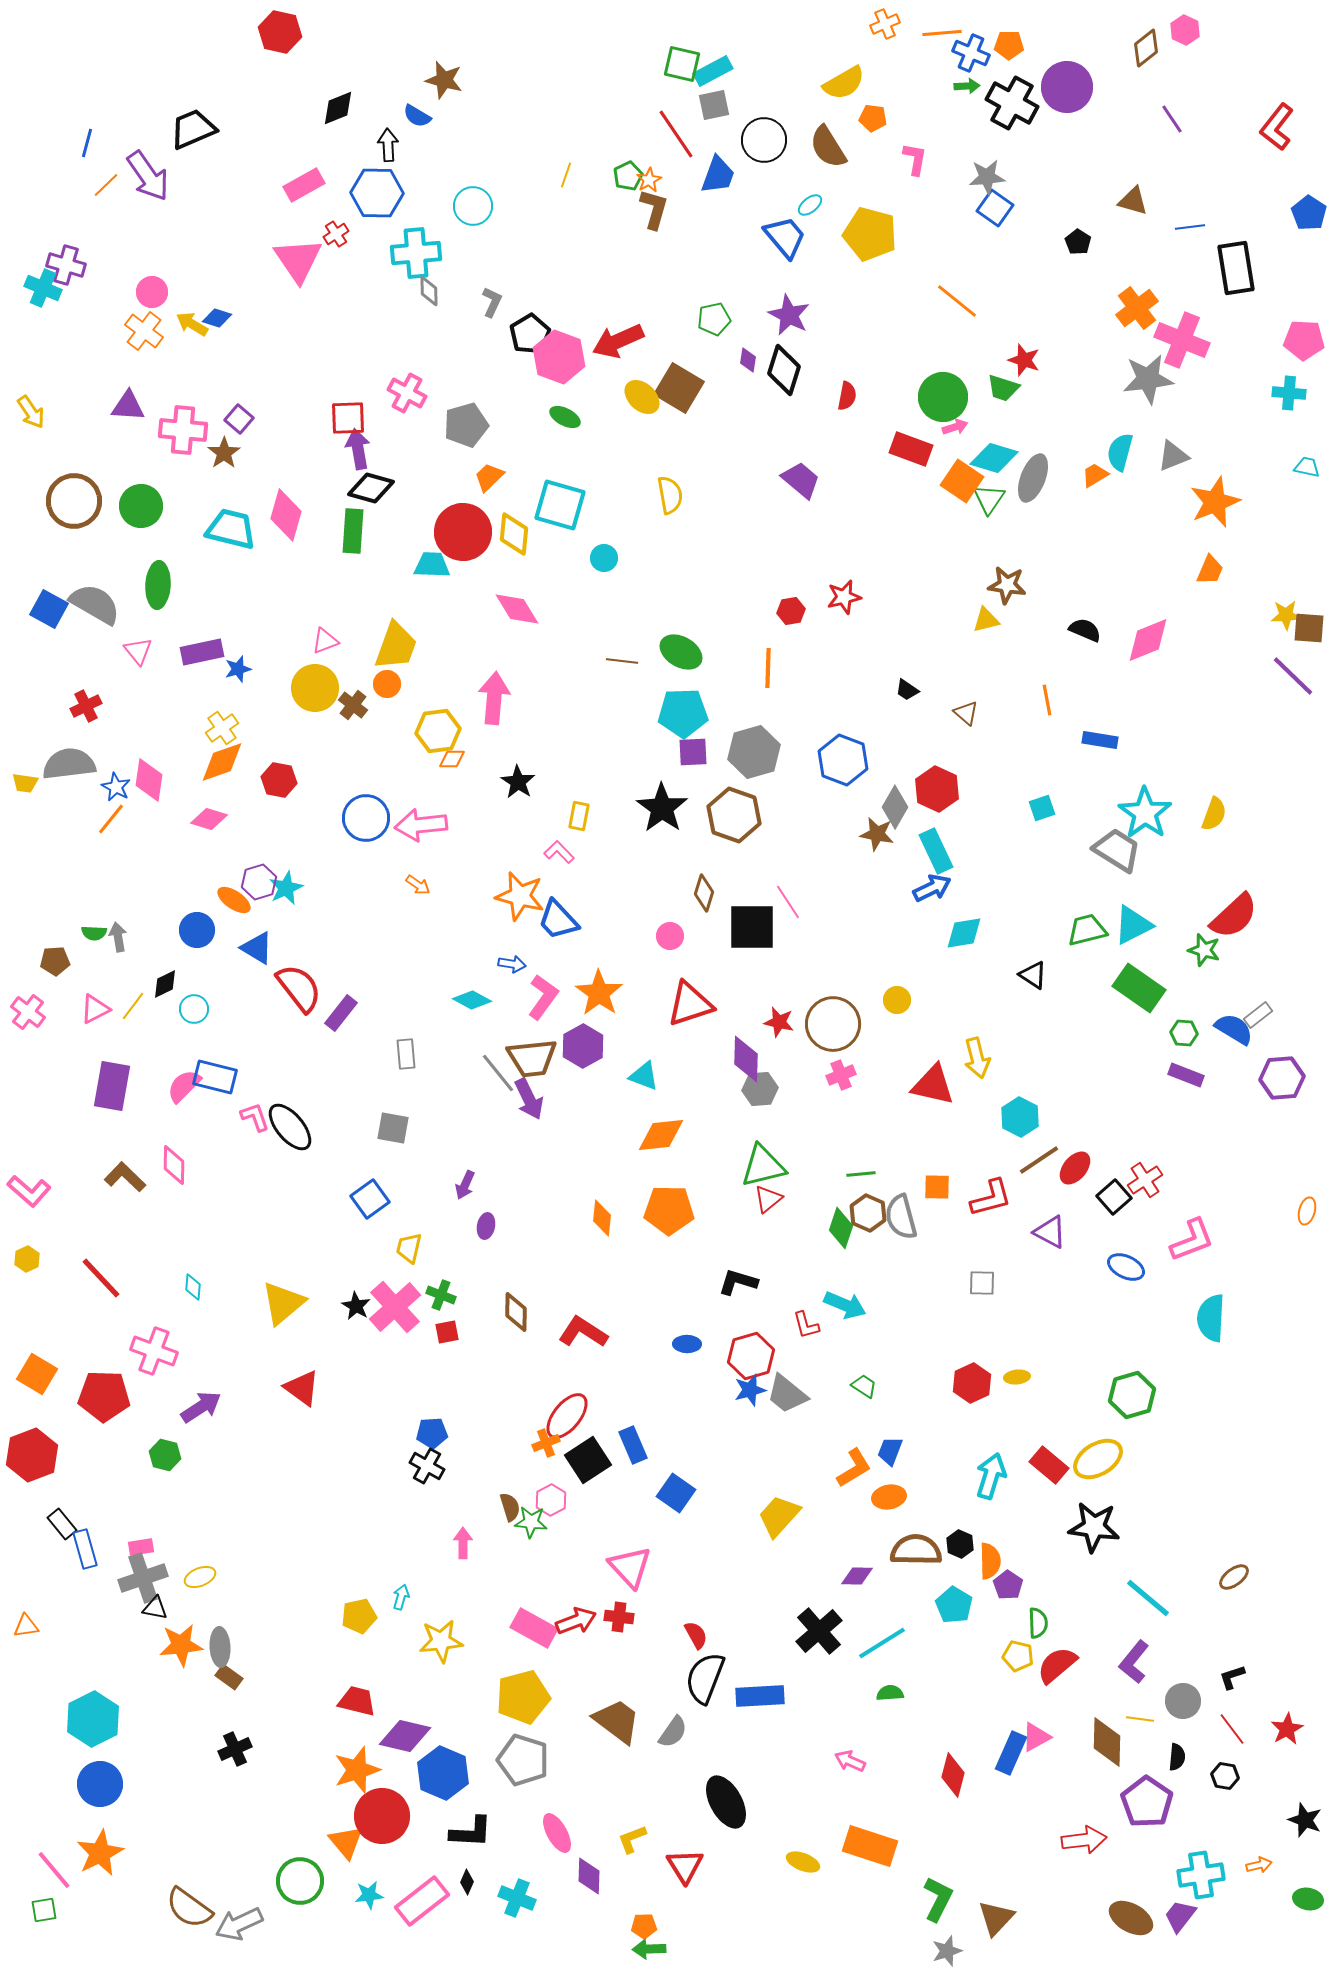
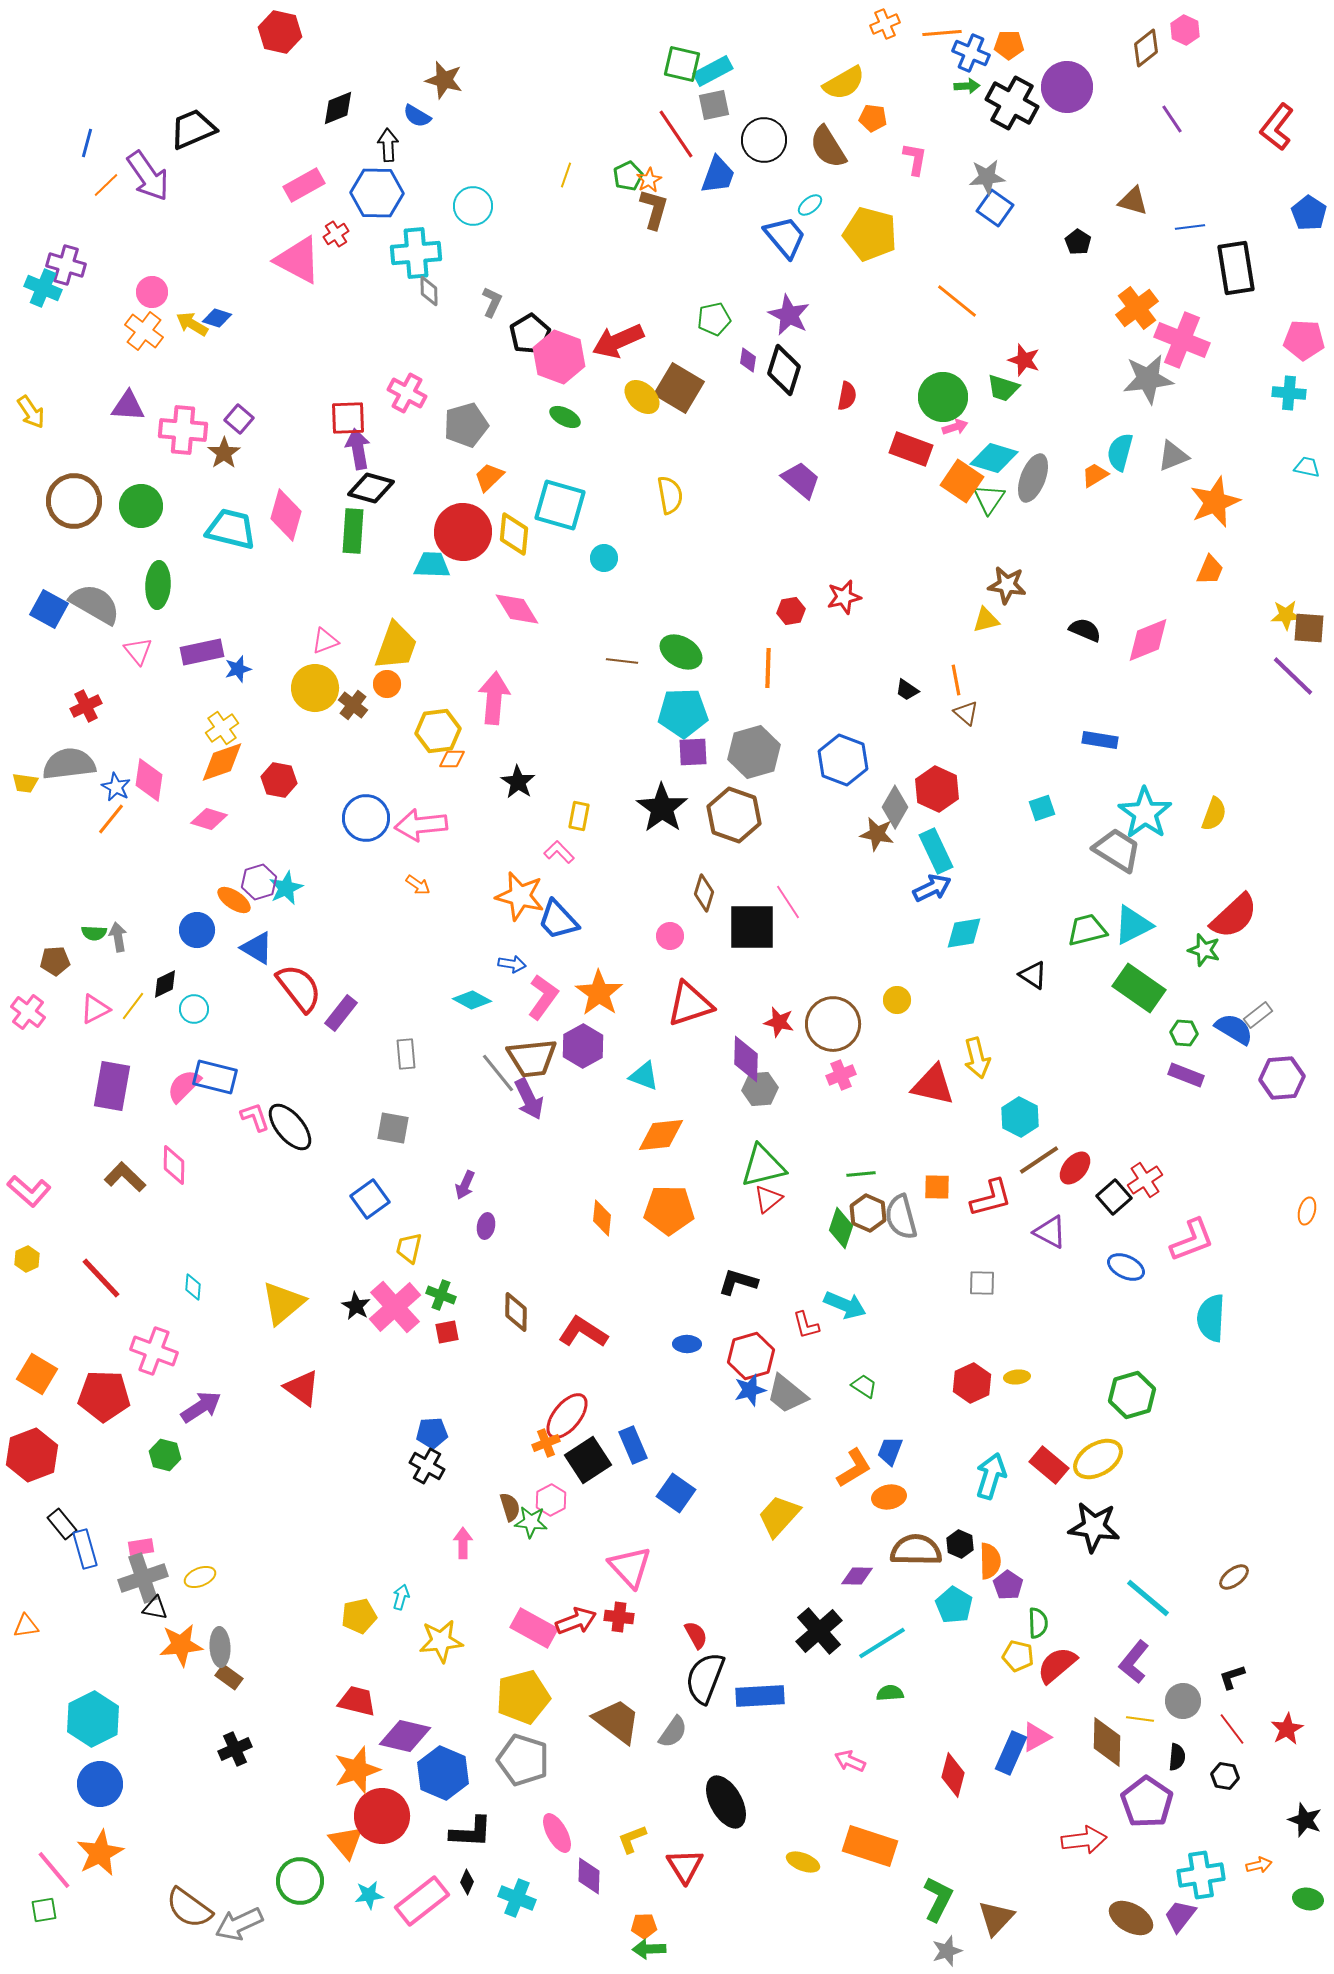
pink triangle at (298, 260): rotated 28 degrees counterclockwise
orange line at (1047, 700): moved 91 px left, 20 px up
